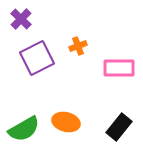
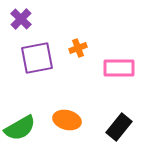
orange cross: moved 2 px down
purple square: rotated 16 degrees clockwise
orange ellipse: moved 1 px right, 2 px up
green semicircle: moved 4 px left, 1 px up
